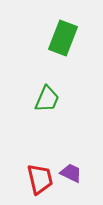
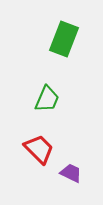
green rectangle: moved 1 px right, 1 px down
red trapezoid: moved 1 px left, 30 px up; rotated 32 degrees counterclockwise
